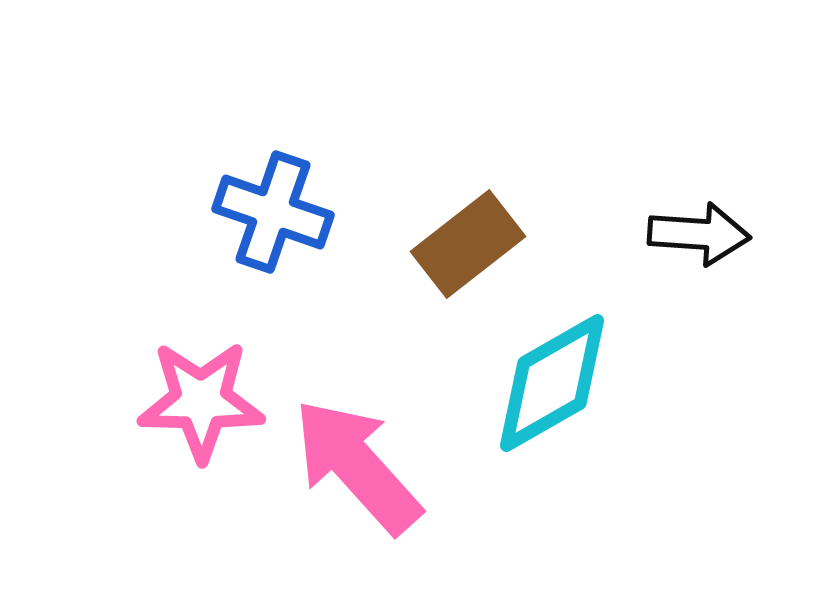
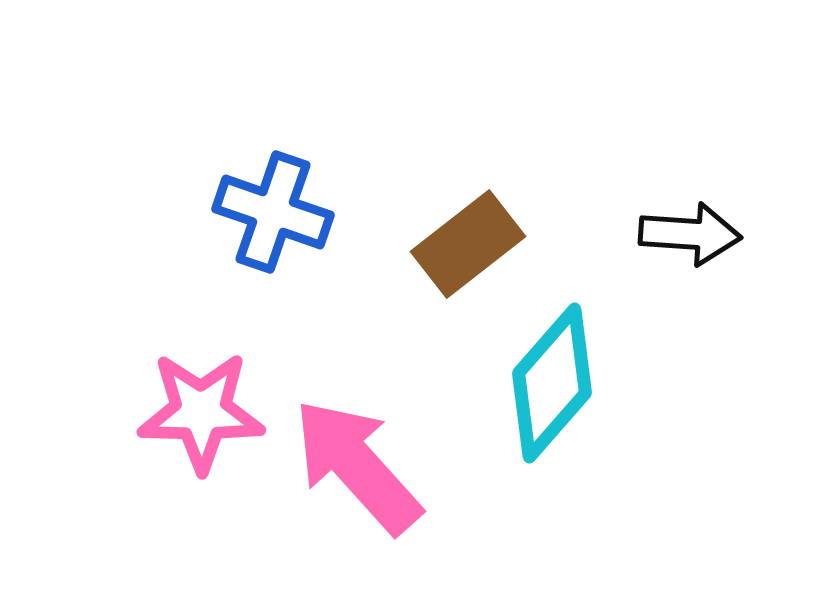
black arrow: moved 9 px left
cyan diamond: rotated 19 degrees counterclockwise
pink star: moved 11 px down
